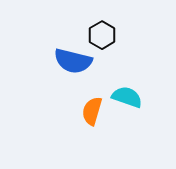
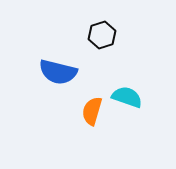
black hexagon: rotated 12 degrees clockwise
blue semicircle: moved 15 px left, 11 px down
